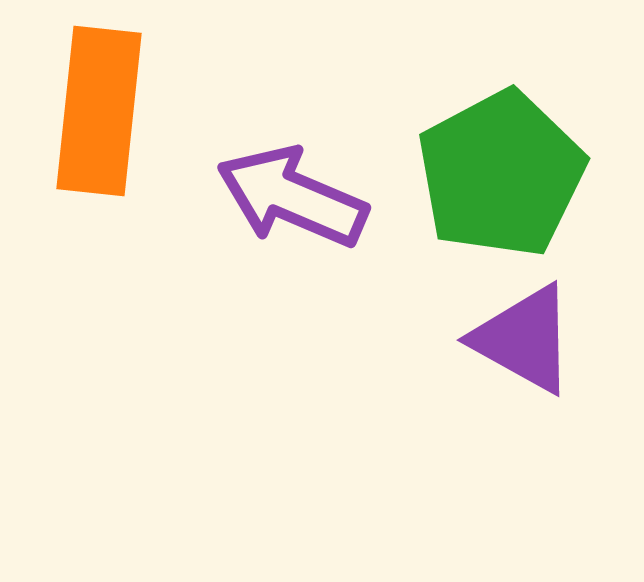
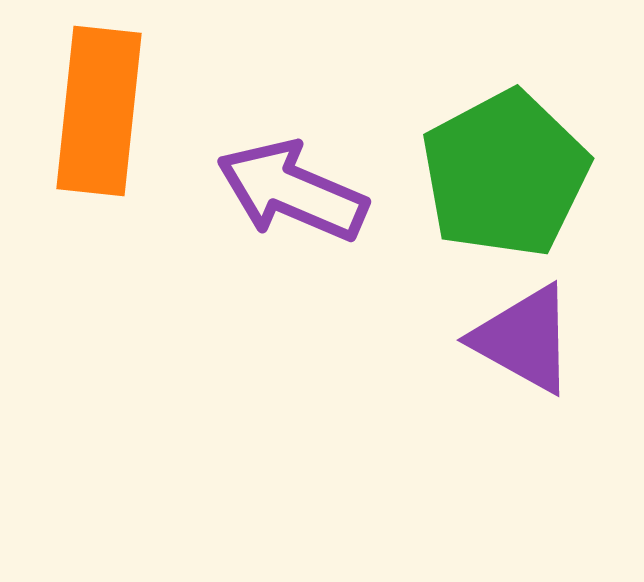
green pentagon: moved 4 px right
purple arrow: moved 6 px up
